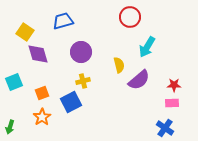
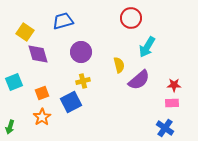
red circle: moved 1 px right, 1 px down
